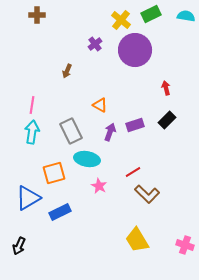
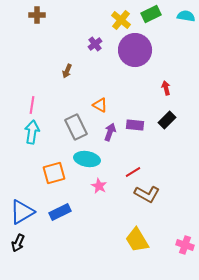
purple rectangle: rotated 24 degrees clockwise
gray rectangle: moved 5 px right, 4 px up
brown L-shape: rotated 15 degrees counterclockwise
blue triangle: moved 6 px left, 14 px down
black arrow: moved 1 px left, 3 px up
